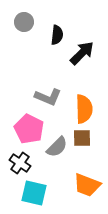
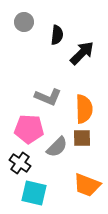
pink pentagon: rotated 24 degrees counterclockwise
